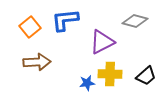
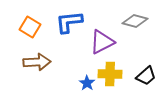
blue L-shape: moved 4 px right, 2 px down
orange square: rotated 20 degrees counterclockwise
blue star: rotated 28 degrees counterclockwise
